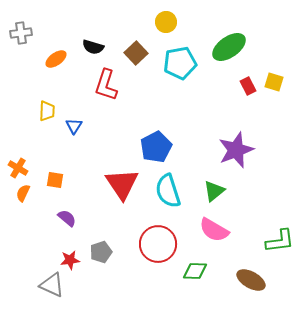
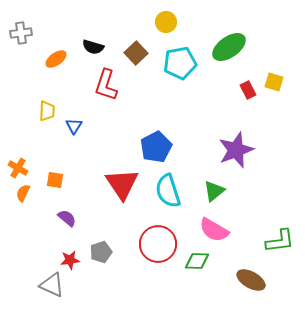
red rectangle: moved 4 px down
green diamond: moved 2 px right, 10 px up
